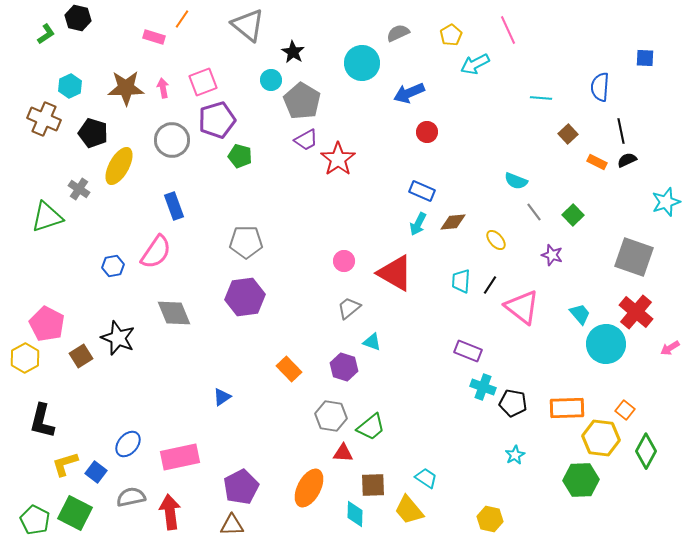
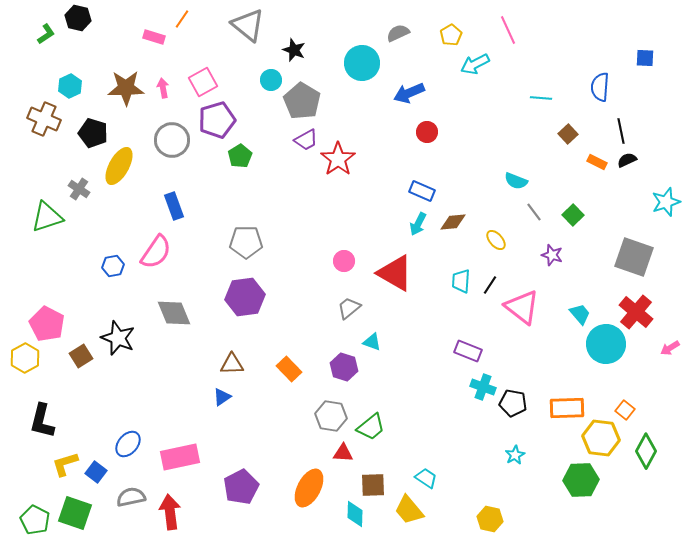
black star at (293, 52): moved 1 px right, 2 px up; rotated 10 degrees counterclockwise
pink square at (203, 82): rotated 8 degrees counterclockwise
green pentagon at (240, 156): rotated 25 degrees clockwise
green square at (75, 513): rotated 8 degrees counterclockwise
brown triangle at (232, 525): moved 161 px up
